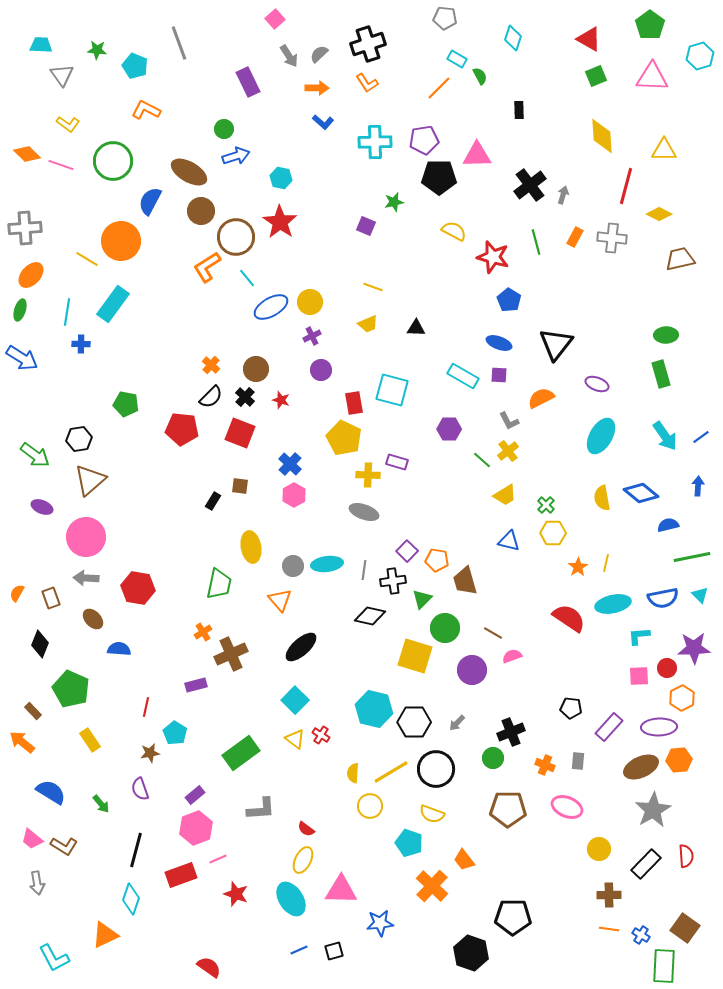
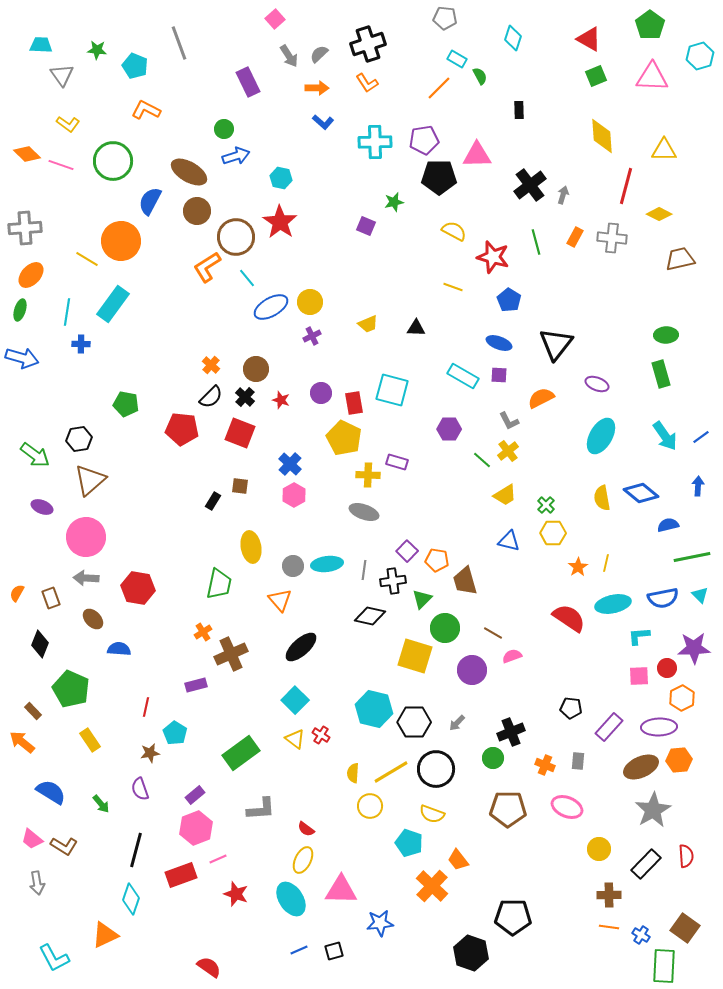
brown circle at (201, 211): moved 4 px left
yellow line at (373, 287): moved 80 px right
blue arrow at (22, 358): rotated 16 degrees counterclockwise
purple circle at (321, 370): moved 23 px down
orange trapezoid at (464, 860): moved 6 px left
orange line at (609, 929): moved 2 px up
